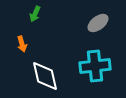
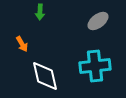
green arrow: moved 5 px right, 2 px up; rotated 21 degrees counterclockwise
gray ellipse: moved 2 px up
orange arrow: rotated 14 degrees counterclockwise
